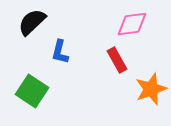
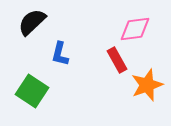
pink diamond: moved 3 px right, 5 px down
blue L-shape: moved 2 px down
orange star: moved 4 px left, 4 px up
